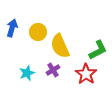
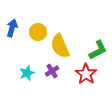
purple cross: moved 1 px left, 1 px down
